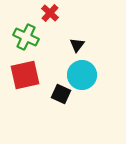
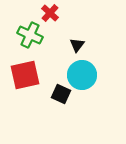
green cross: moved 4 px right, 2 px up
